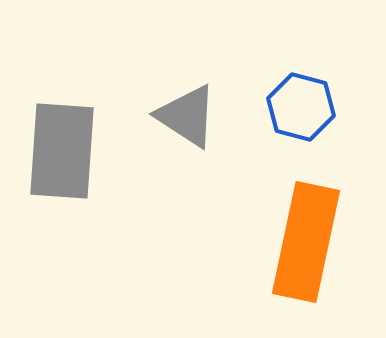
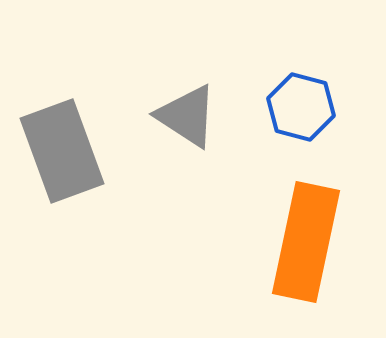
gray rectangle: rotated 24 degrees counterclockwise
